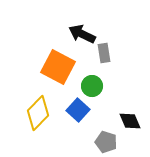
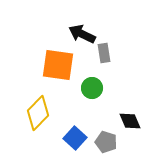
orange square: moved 2 px up; rotated 20 degrees counterclockwise
green circle: moved 2 px down
blue square: moved 3 px left, 28 px down
